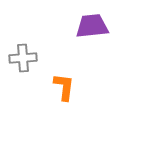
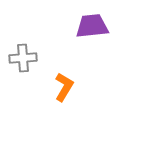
orange L-shape: rotated 24 degrees clockwise
